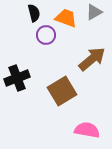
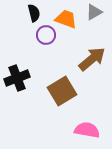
orange trapezoid: moved 1 px down
